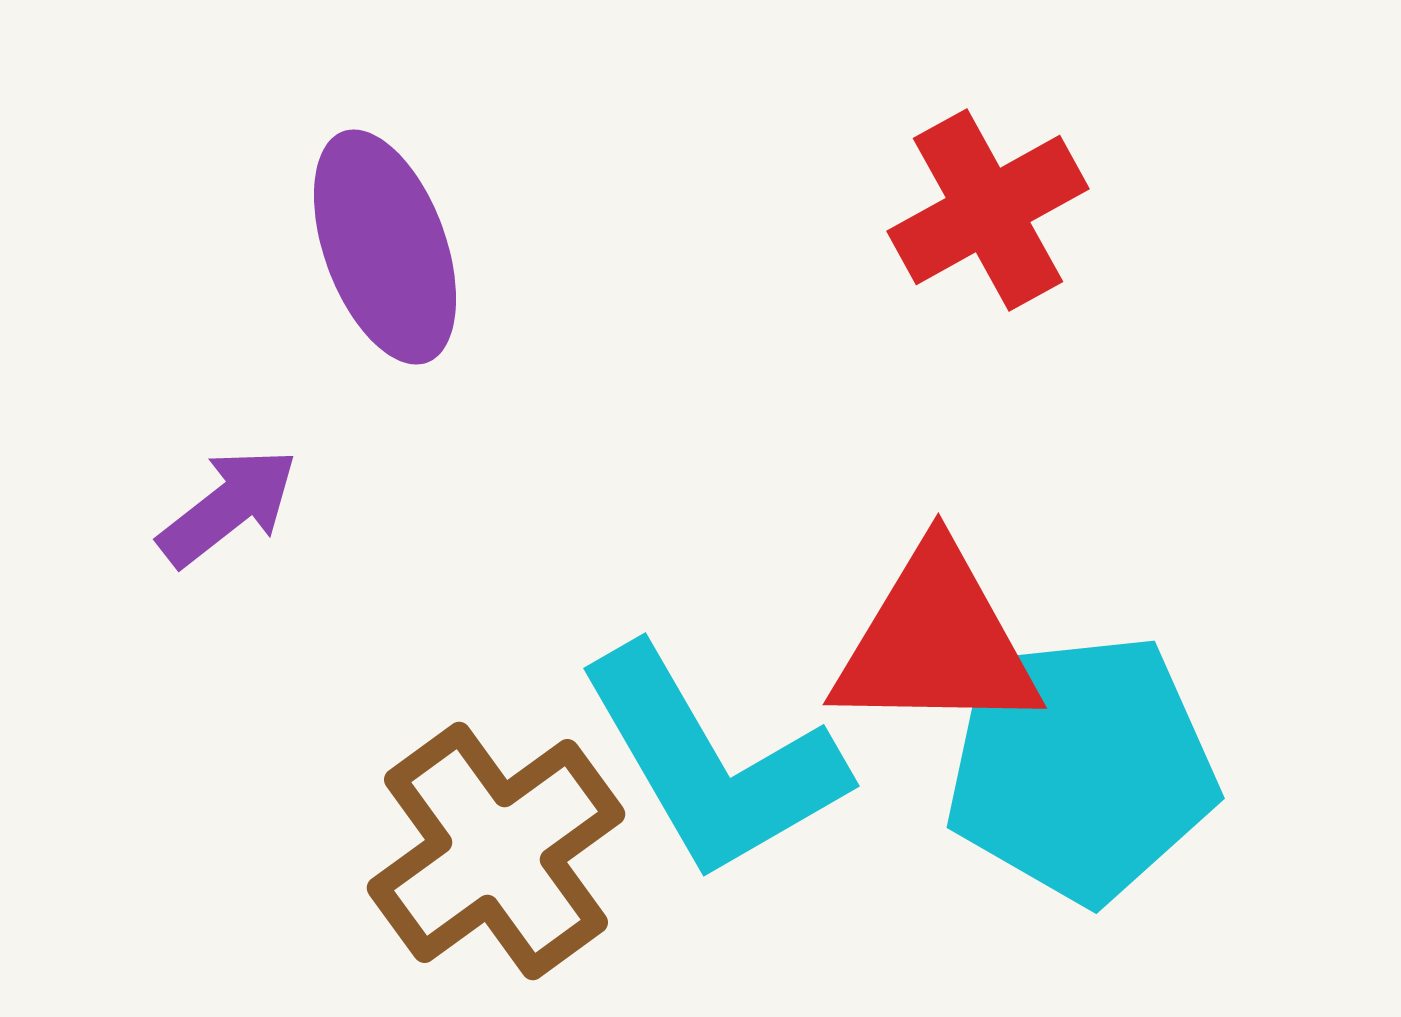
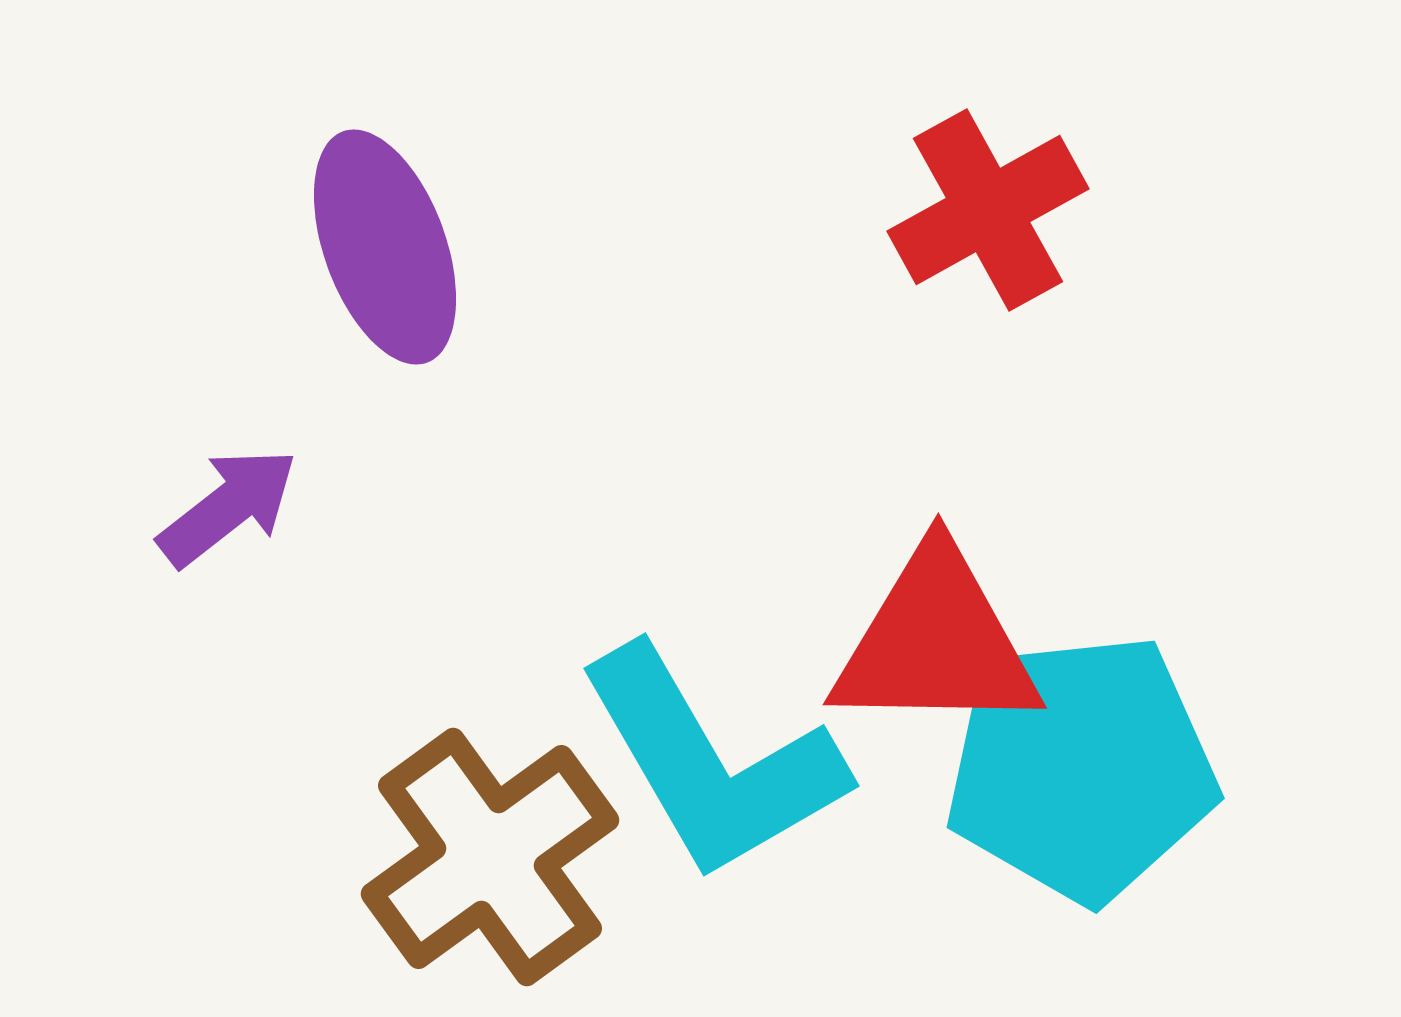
brown cross: moved 6 px left, 6 px down
